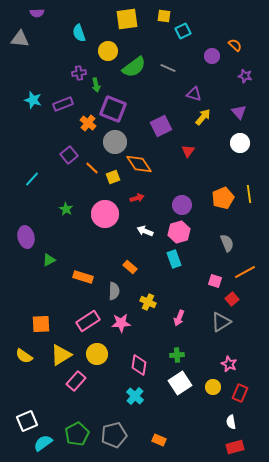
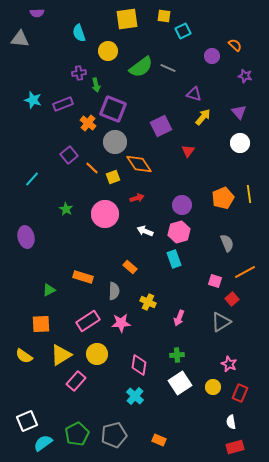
green semicircle at (134, 67): moved 7 px right
green triangle at (49, 260): moved 30 px down
